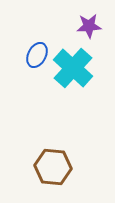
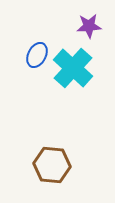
brown hexagon: moved 1 px left, 2 px up
